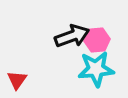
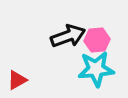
black arrow: moved 4 px left
red triangle: rotated 25 degrees clockwise
